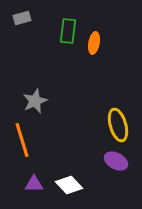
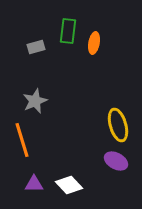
gray rectangle: moved 14 px right, 29 px down
